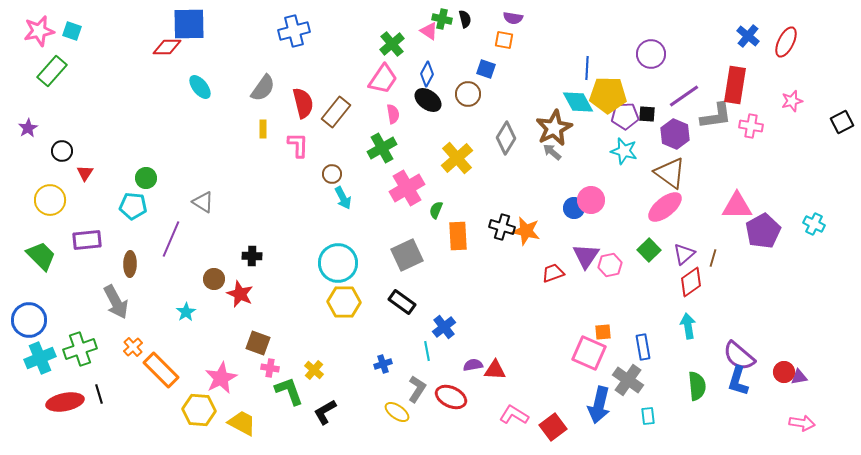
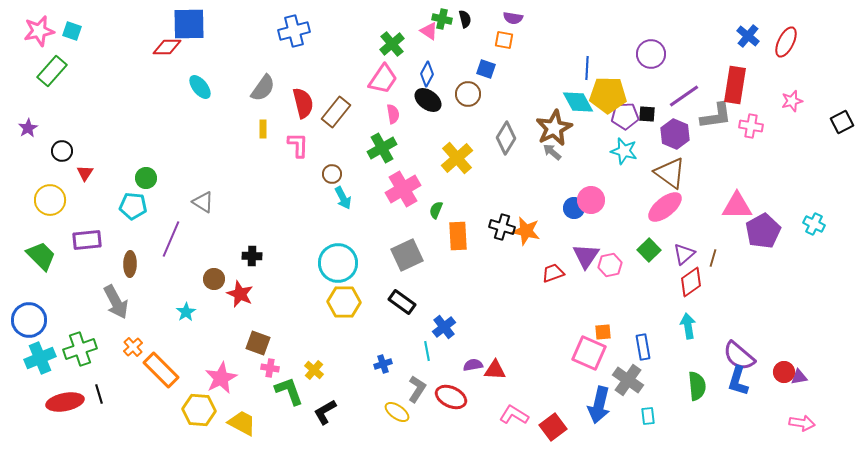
pink cross at (407, 188): moved 4 px left, 1 px down
